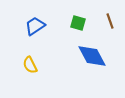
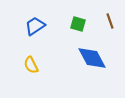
green square: moved 1 px down
blue diamond: moved 2 px down
yellow semicircle: moved 1 px right
